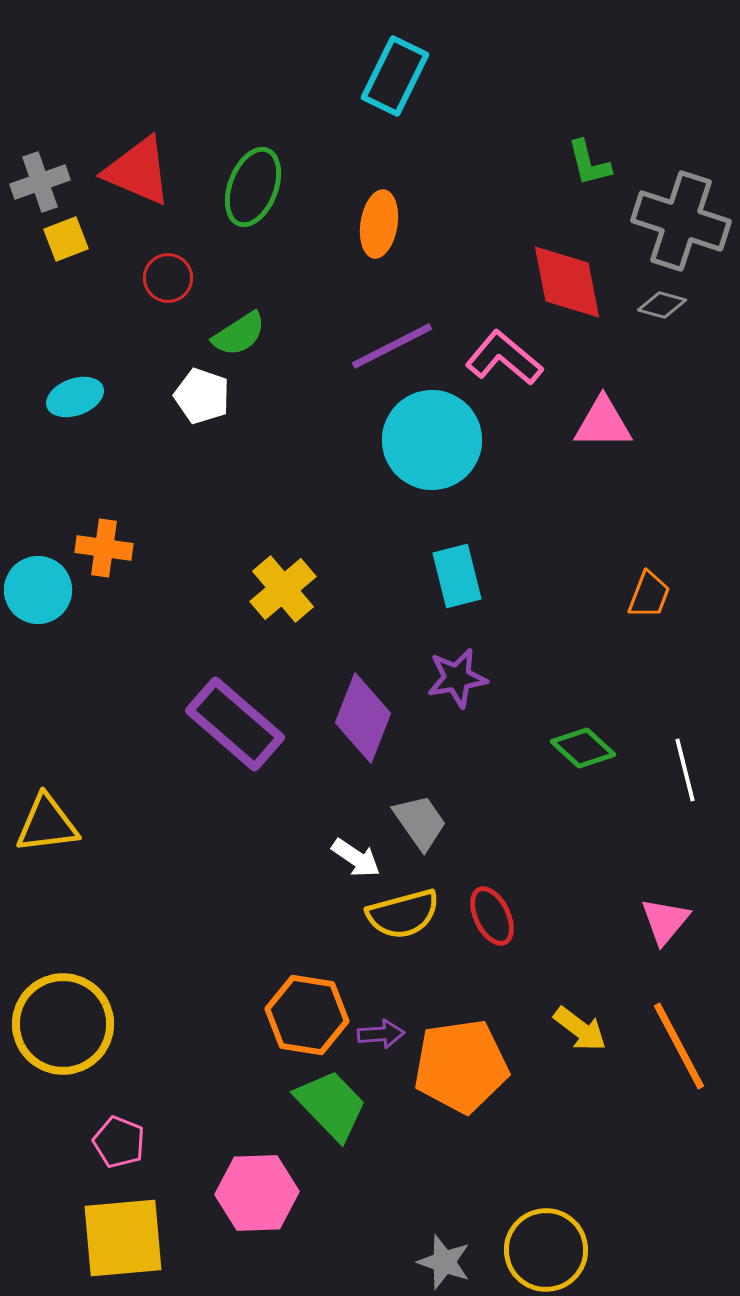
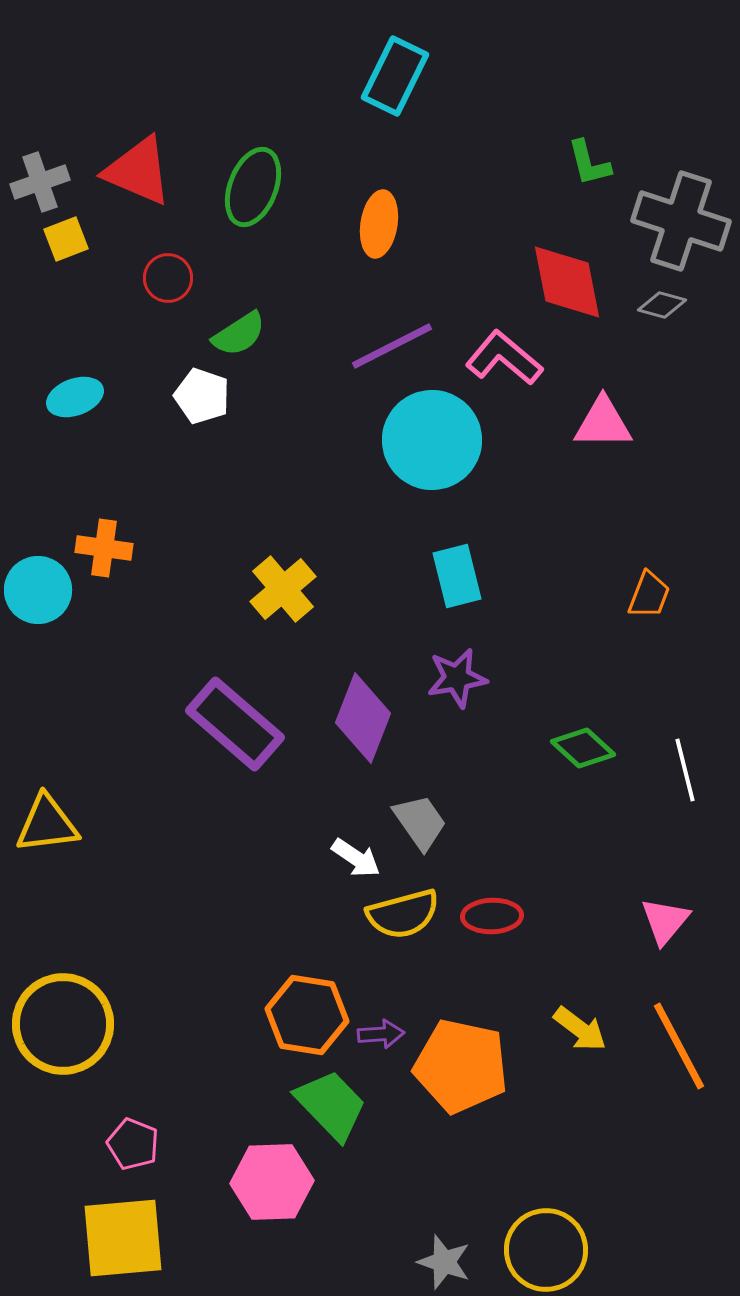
red ellipse at (492, 916): rotated 66 degrees counterclockwise
orange pentagon at (461, 1066): rotated 20 degrees clockwise
pink pentagon at (119, 1142): moved 14 px right, 2 px down
pink hexagon at (257, 1193): moved 15 px right, 11 px up
